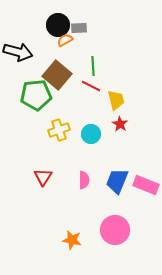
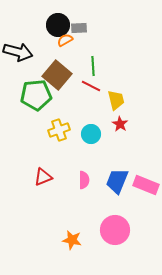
red triangle: rotated 36 degrees clockwise
